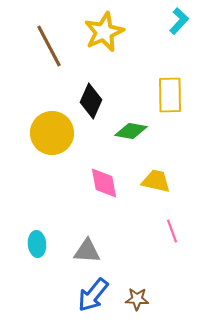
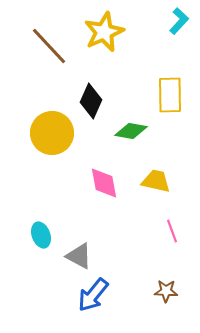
brown line: rotated 15 degrees counterclockwise
cyan ellipse: moved 4 px right, 9 px up; rotated 15 degrees counterclockwise
gray triangle: moved 8 px left, 5 px down; rotated 24 degrees clockwise
brown star: moved 29 px right, 8 px up
